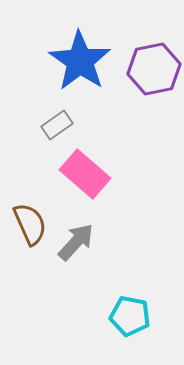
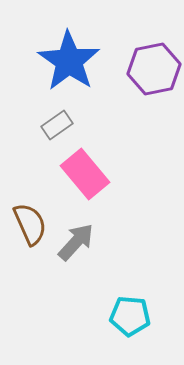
blue star: moved 11 px left
pink rectangle: rotated 9 degrees clockwise
cyan pentagon: rotated 6 degrees counterclockwise
